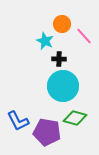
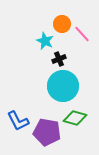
pink line: moved 2 px left, 2 px up
black cross: rotated 24 degrees counterclockwise
